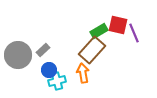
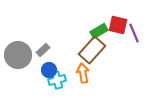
cyan cross: moved 1 px up
